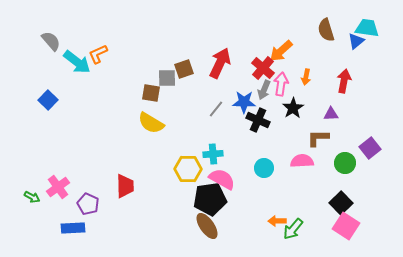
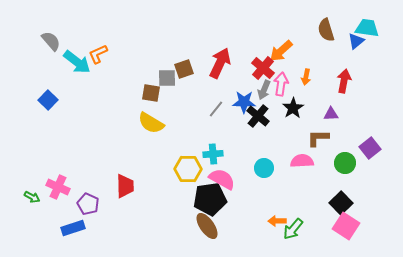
black cross at (258, 120): moved 4 px up; rotated 15 degrees clockwise
pink cross at (58, 187): rotated 30 degrees counterclockwise
blue rectangle at (73, 228): rotated 15 degrees counterclockwise
